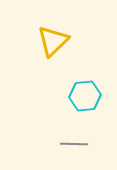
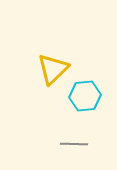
yellow triangle: moved 28 px down
